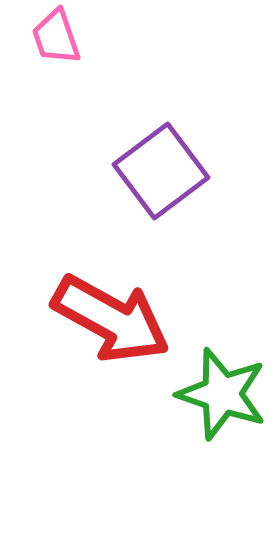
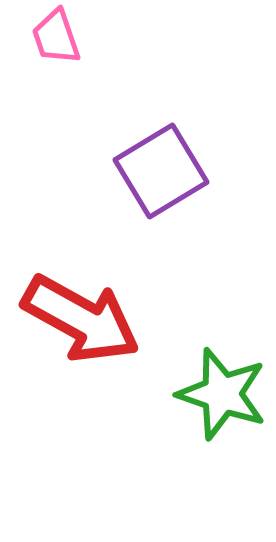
purple square: rotated 6 degrees clockwise
red arrow: moved 30 px left
